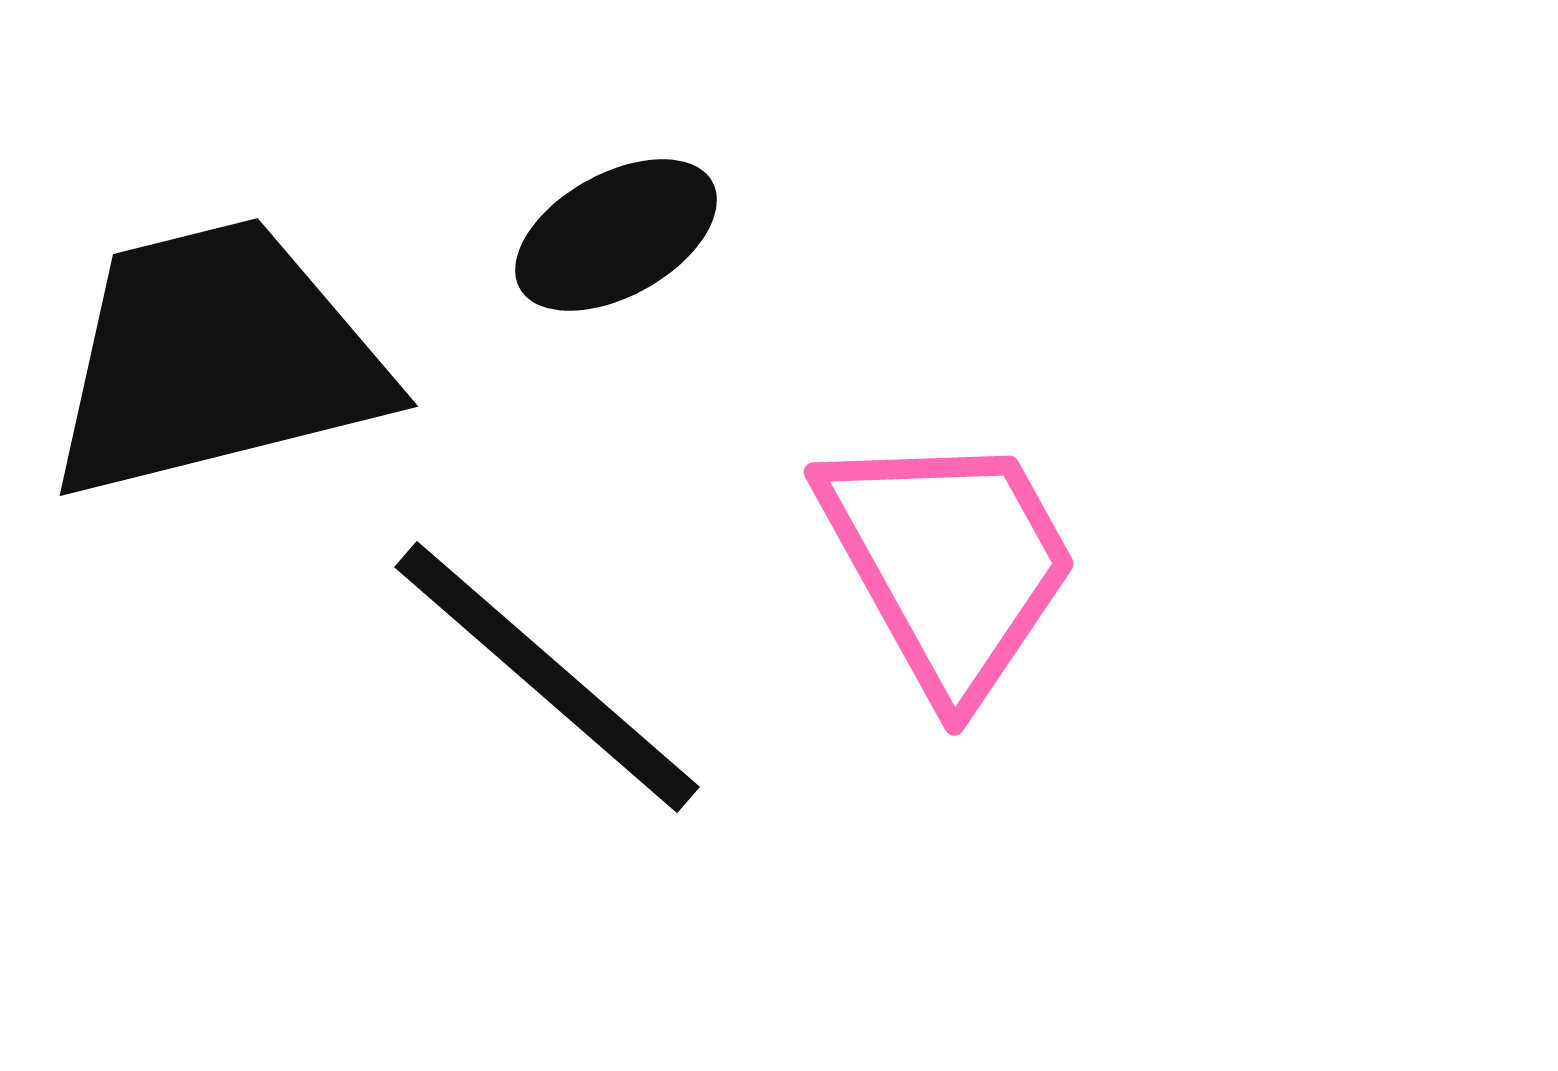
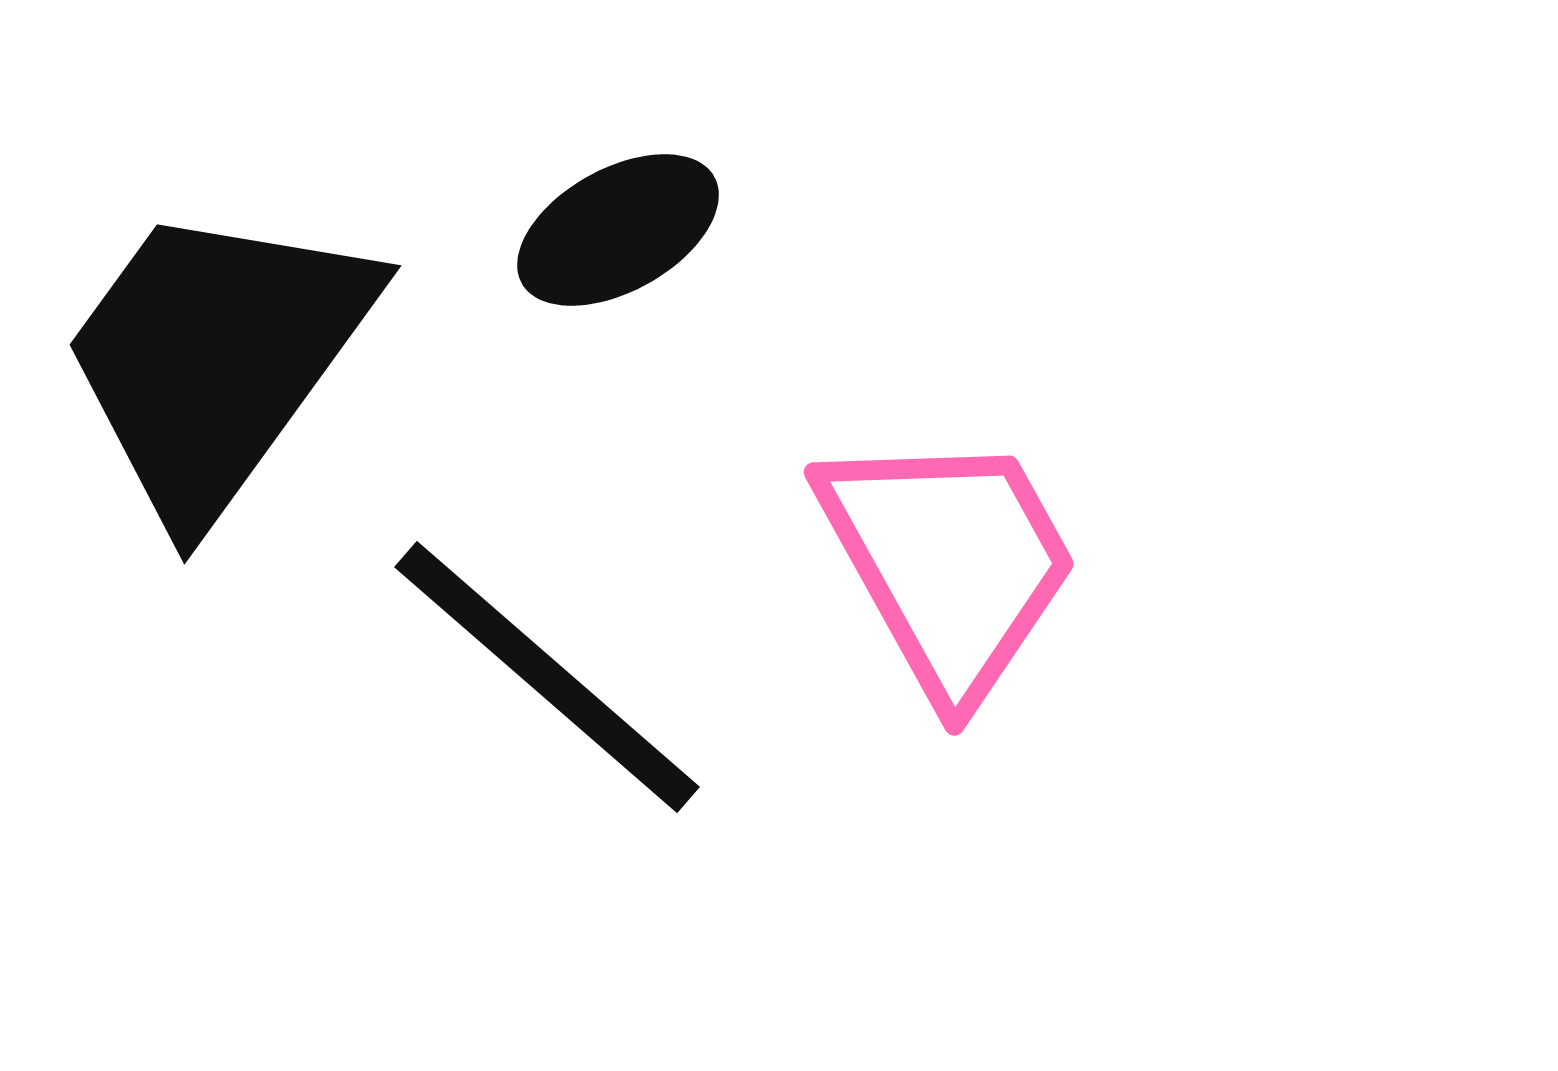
black ellipse: moved 2 px right, 5 px up
black trapezoid: rotated 40 degrees counterclockwise
